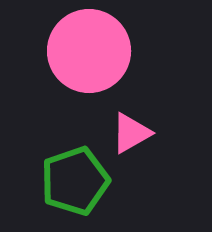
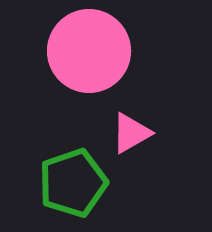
green pentagon: moved 2 px left, 2 px down
